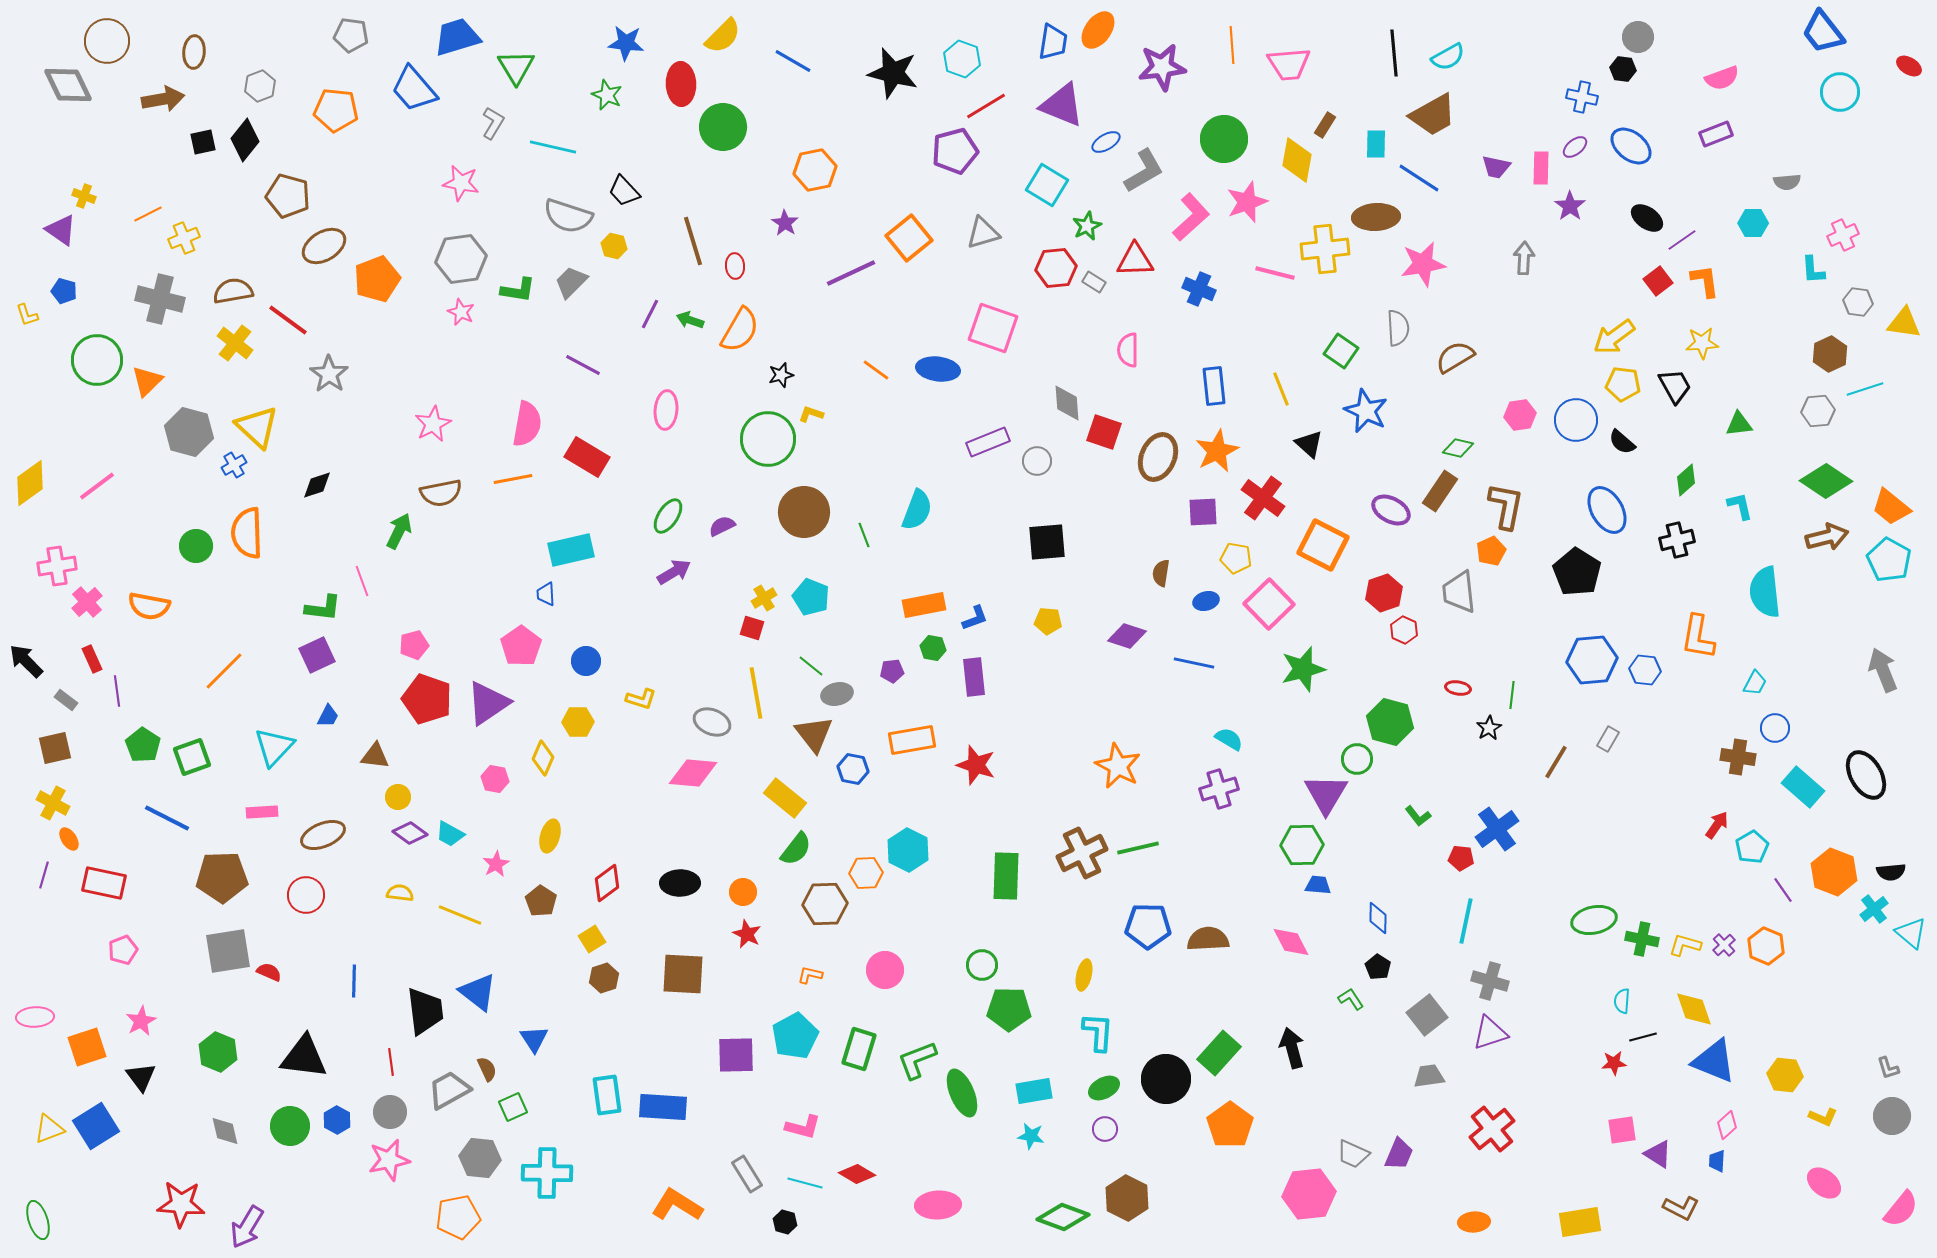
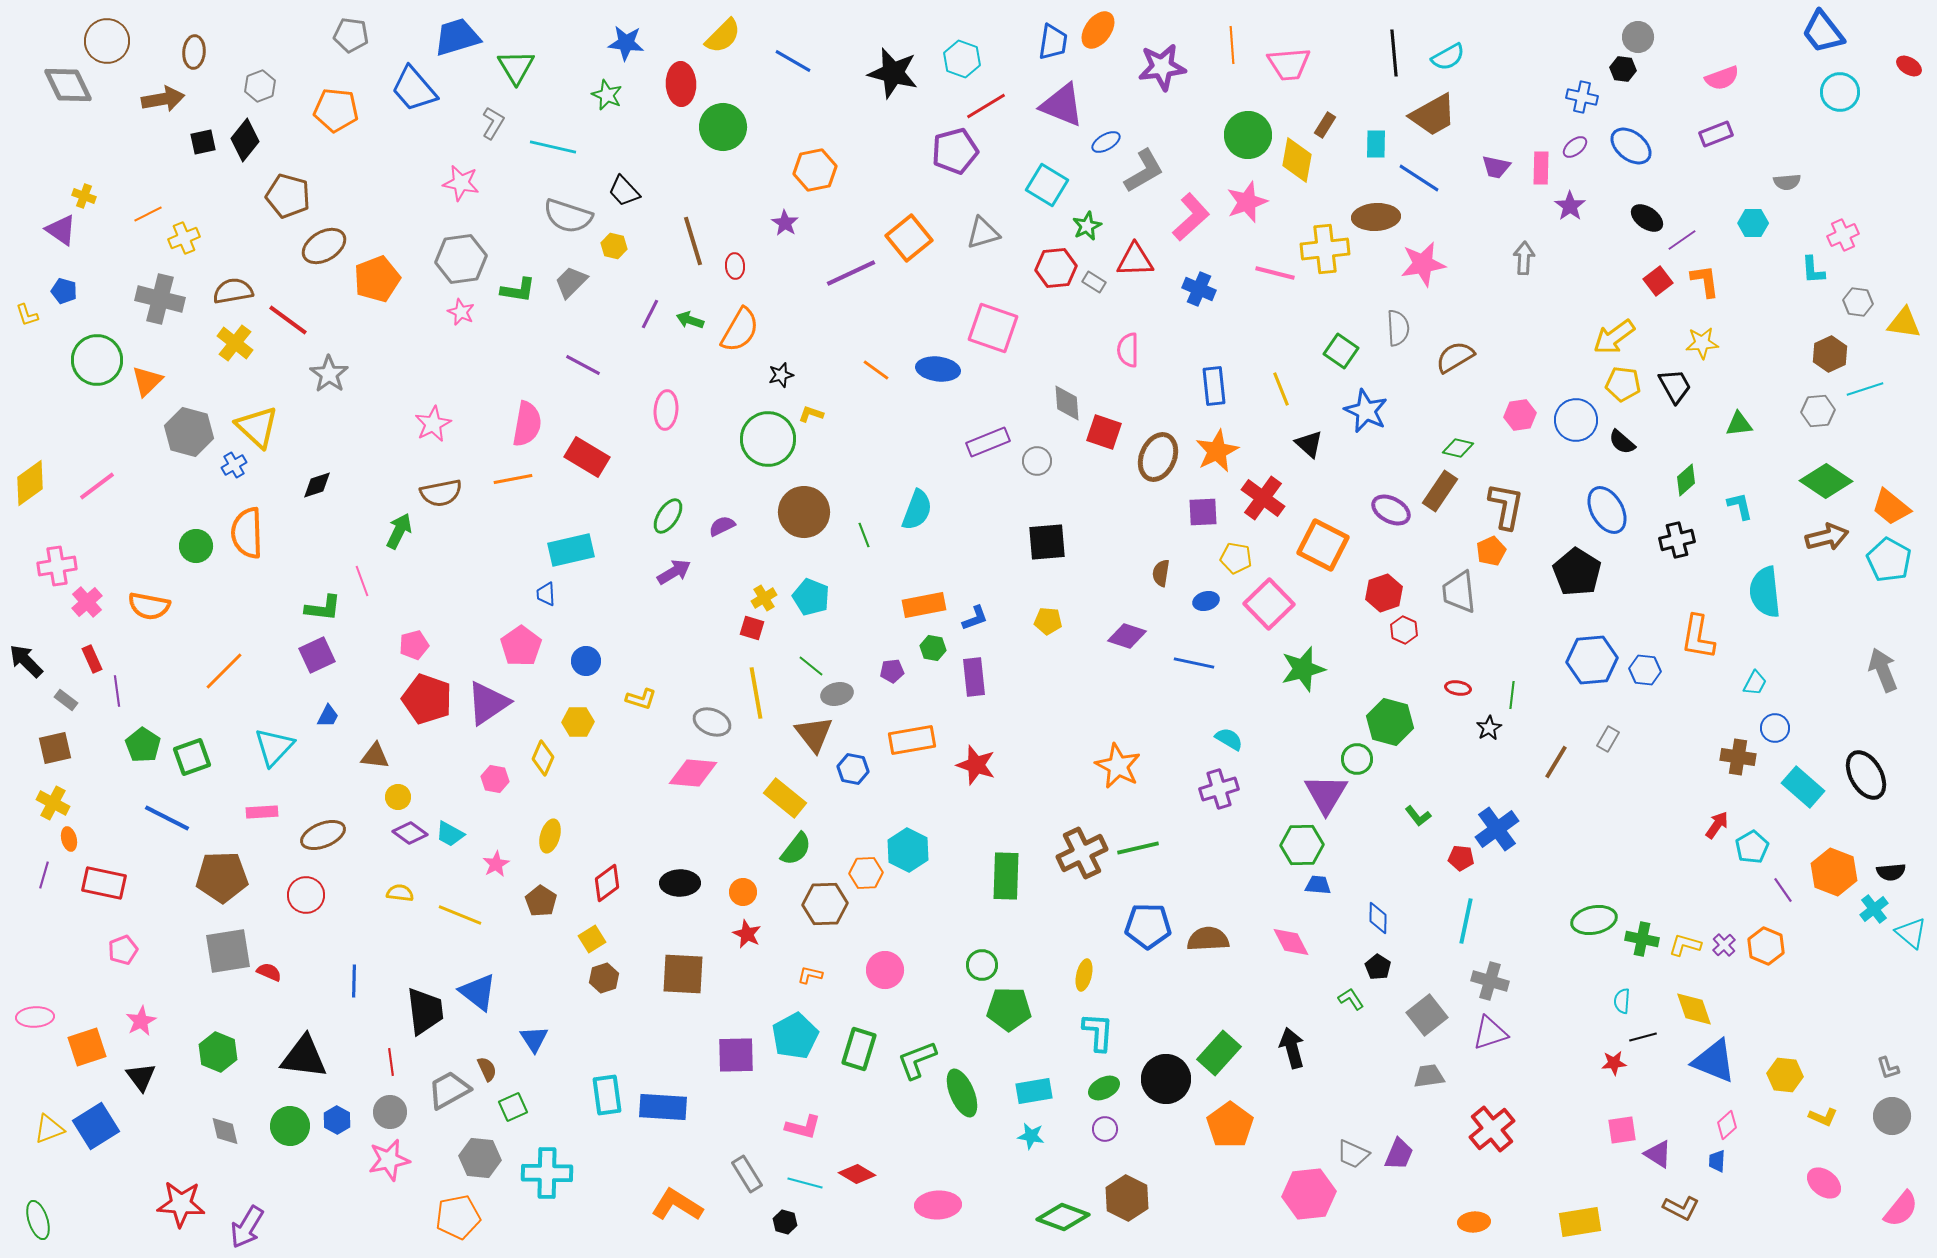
green circle at (1224, 139): moved 24 px right, 4 px up
orange ellipse at (69, 839): rotated 20 degrees clockwise
